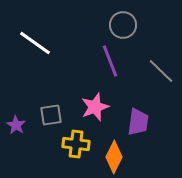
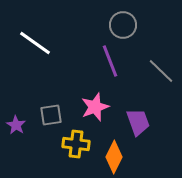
purple trapezoid: rotated 28 degrees counterclockwise
